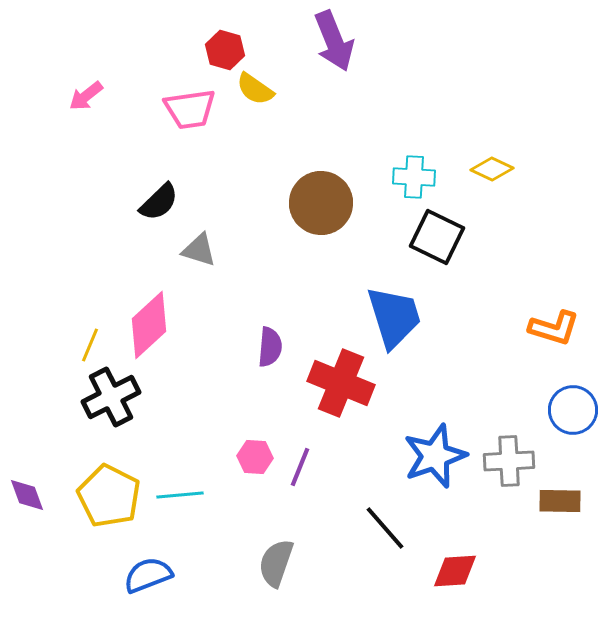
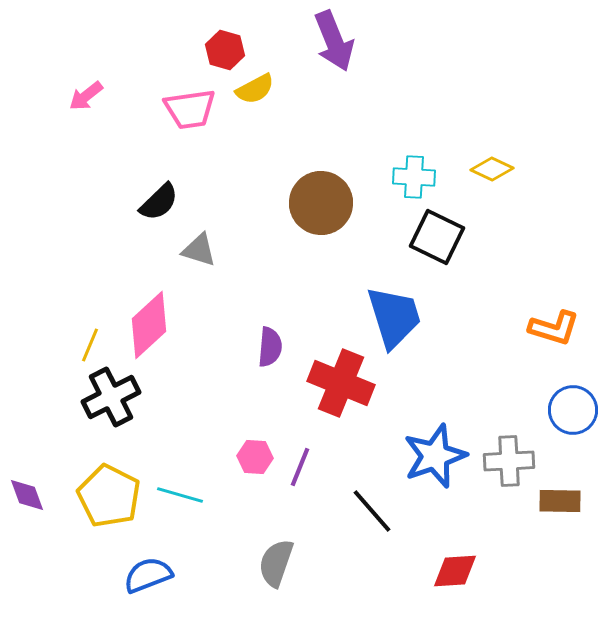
yellow semicircle: rotated 63 degrees counterclockwise
cyan line: rotated 21 degrees clockwise
black line: moved 13 px left, 17 px up
